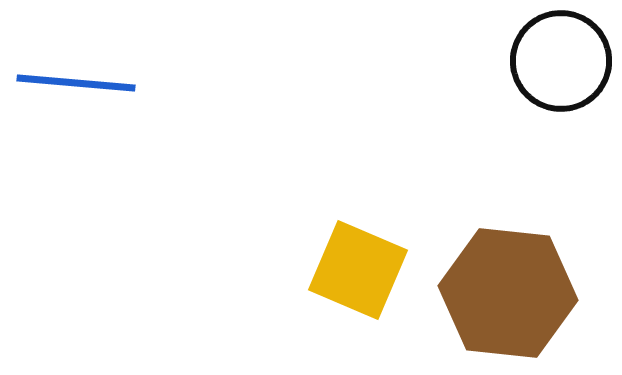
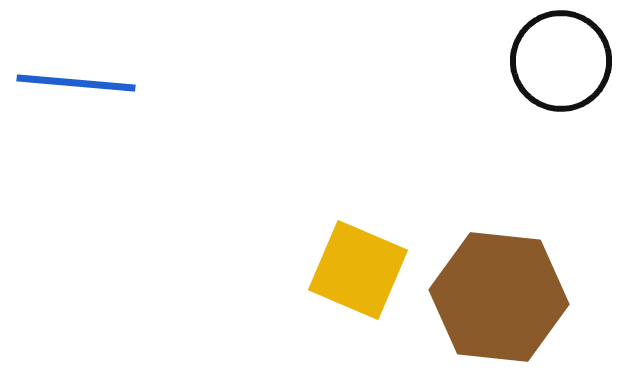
brown hexagon: moved 9 px left, 4 px down
